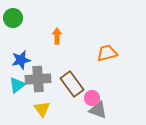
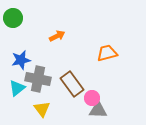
orange arrow: rotated 63 degrees clockwise
gray cross: rotated 15 degrees clockwise
cyan triangle: moved 3 px down
gray triangle: rotated 18 degrees counterclockwise
